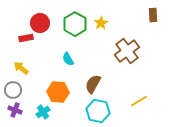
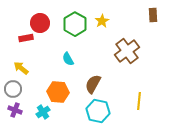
yellow star: moved 1 px right, 2 px up
gray circle: moved 1 px up
yellow line: rotated 54 degrees counterclockwise
